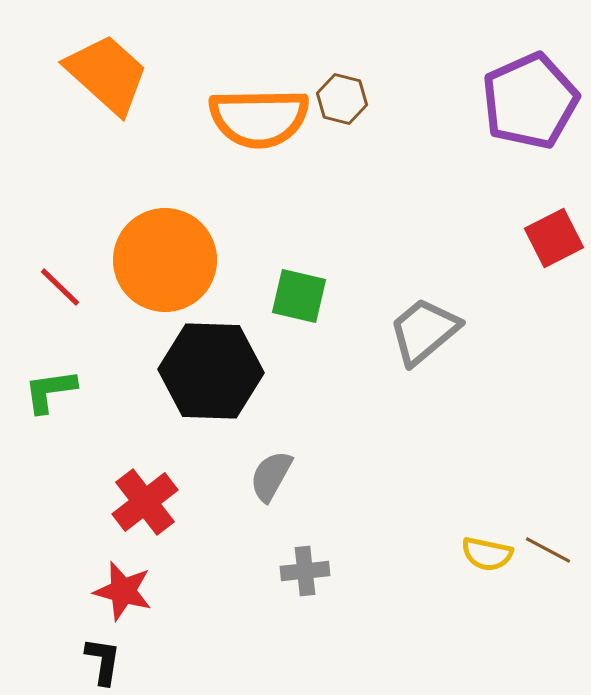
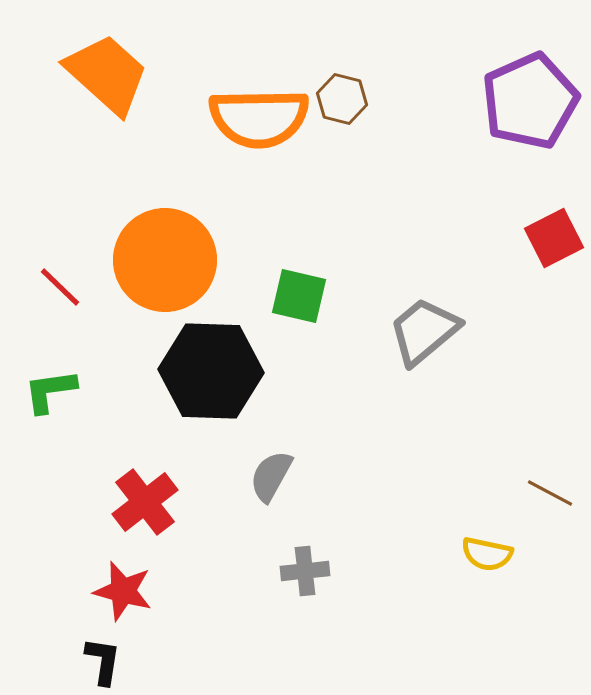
brown line: moved 2 px right, 57 px up
